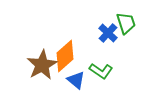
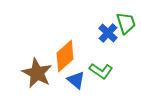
brown star: moved 5 px left, 8 px down; rotated 16 degrees counterclockwise
